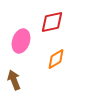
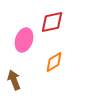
pink ellipse: moved 3 px right, 1 px up
orange diamond: moved 2 px left, 3 px down
